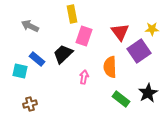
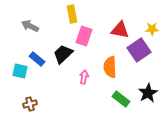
red triangle: moved 2 px up; rotated 42 degrees counterclockwise
purple square: moved 1 px up
